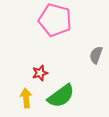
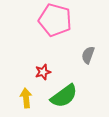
gray semicircle: moved 8 px left
red star: moved 3 px right, 1 px up
green semicircle: moved 3 px right
